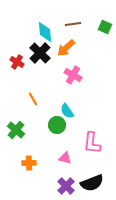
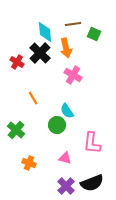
green square: moved 11 px left, 7 px down
orange arrow: rotated 60 degrees counterclockwise
orange line: moved 1 px up
orange cross: rotated 24 degrees clockwise
